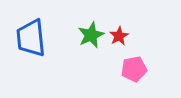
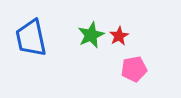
blue trapezoid: rotated 6 degrees counterclockwise
